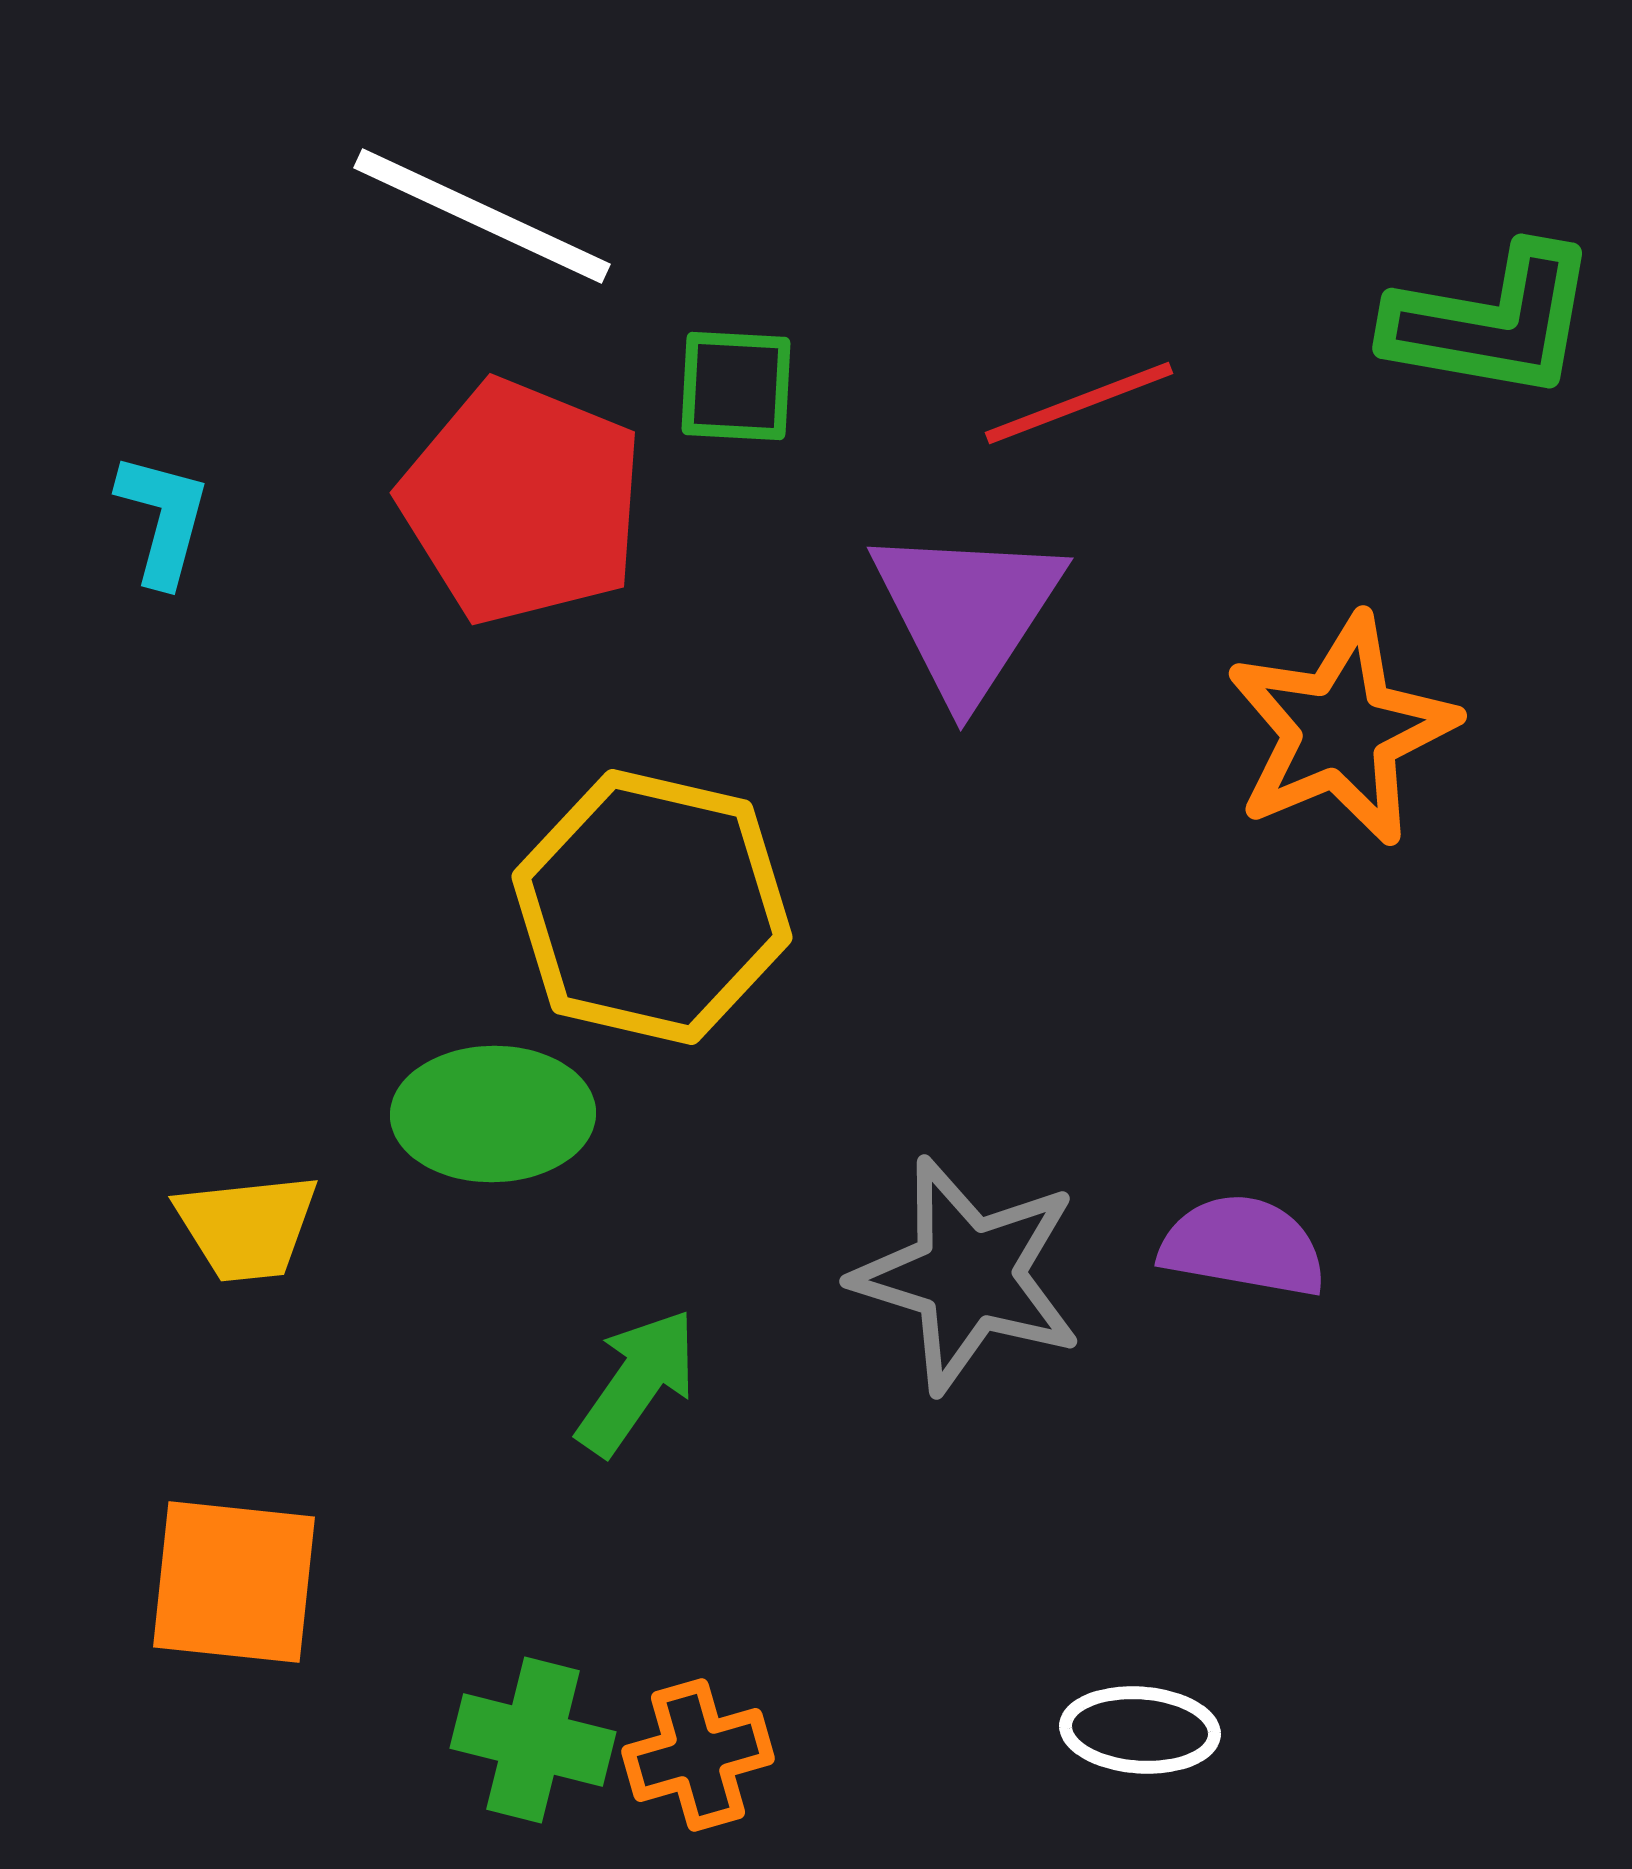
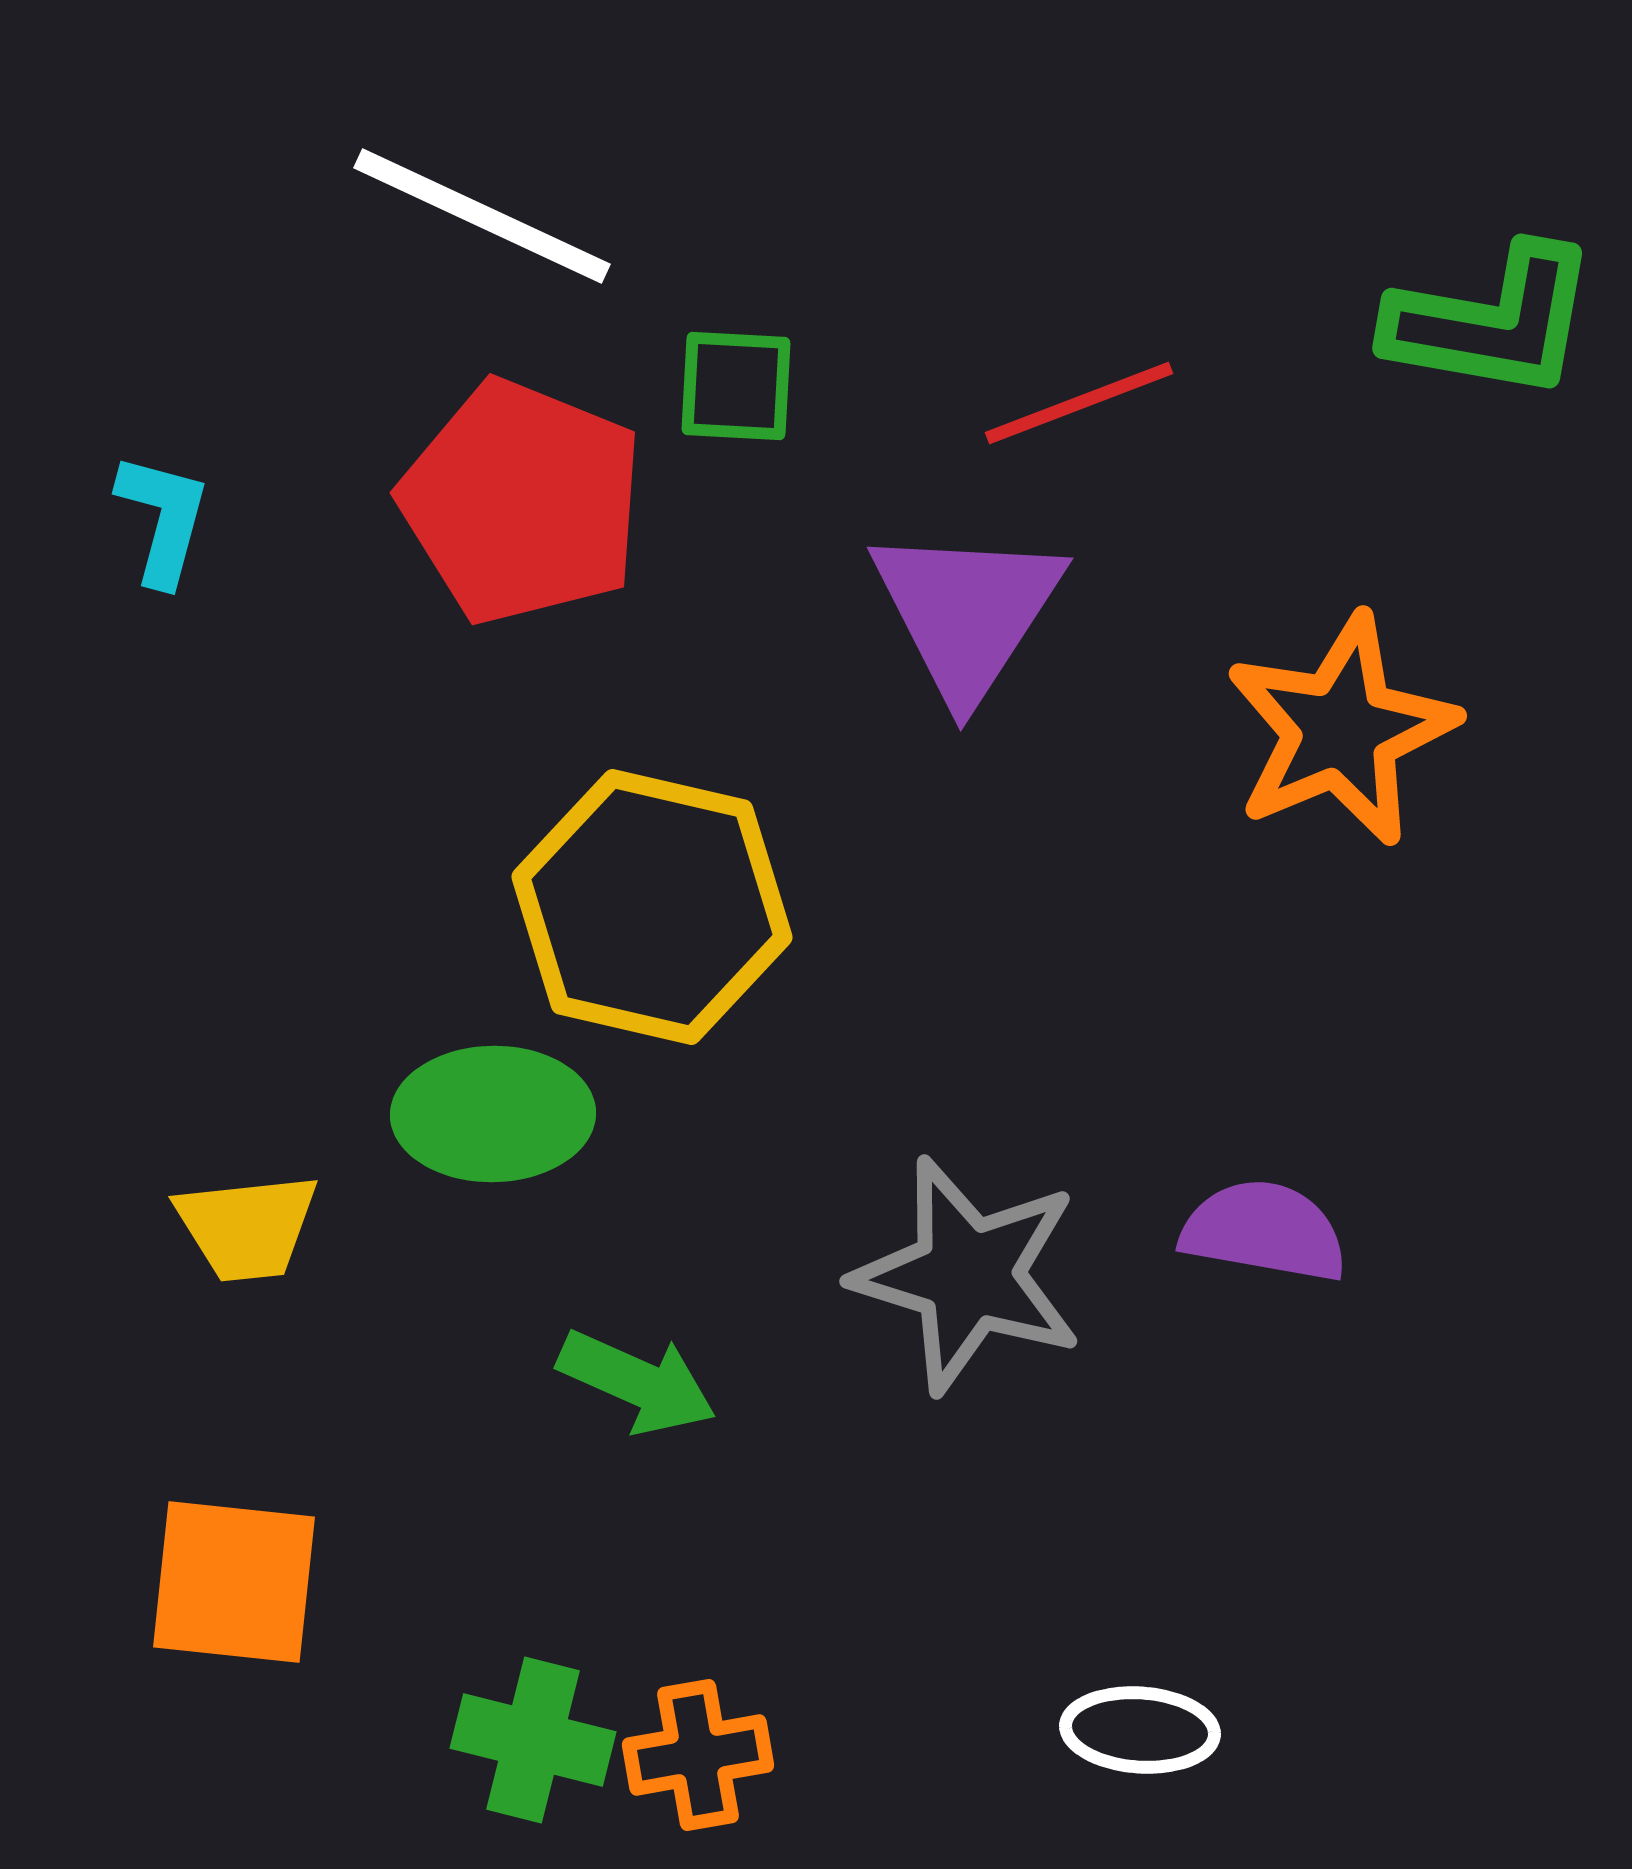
purple semicircle: moved 21 px right, 15 px up
green arrow: rotated 79 degrees clockwise
orange cross: rotated 6 degrees clockwise
